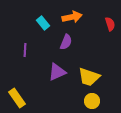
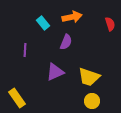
purple triangle: moved 2 px left
